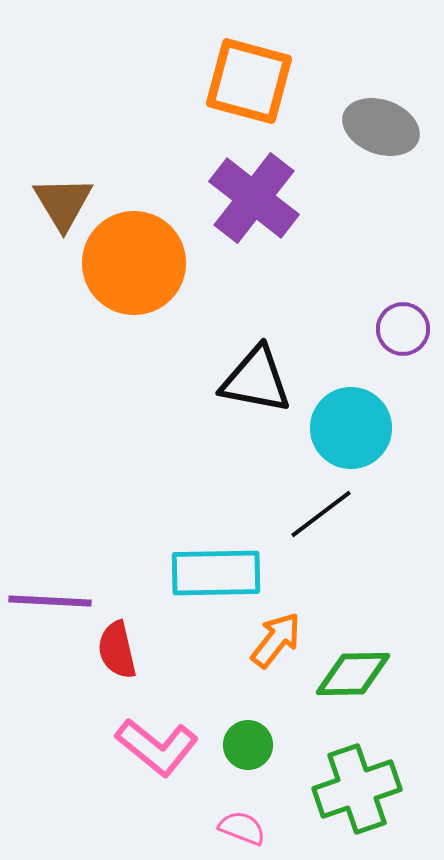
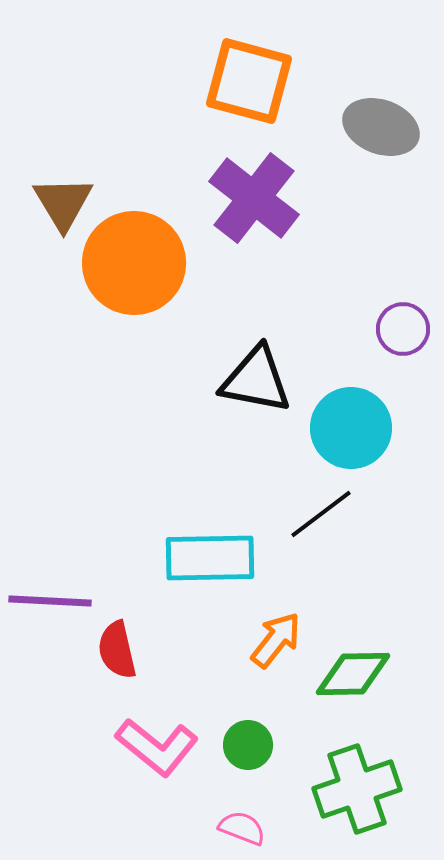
cyan rectangle: moved 6 px left, 15 px up
